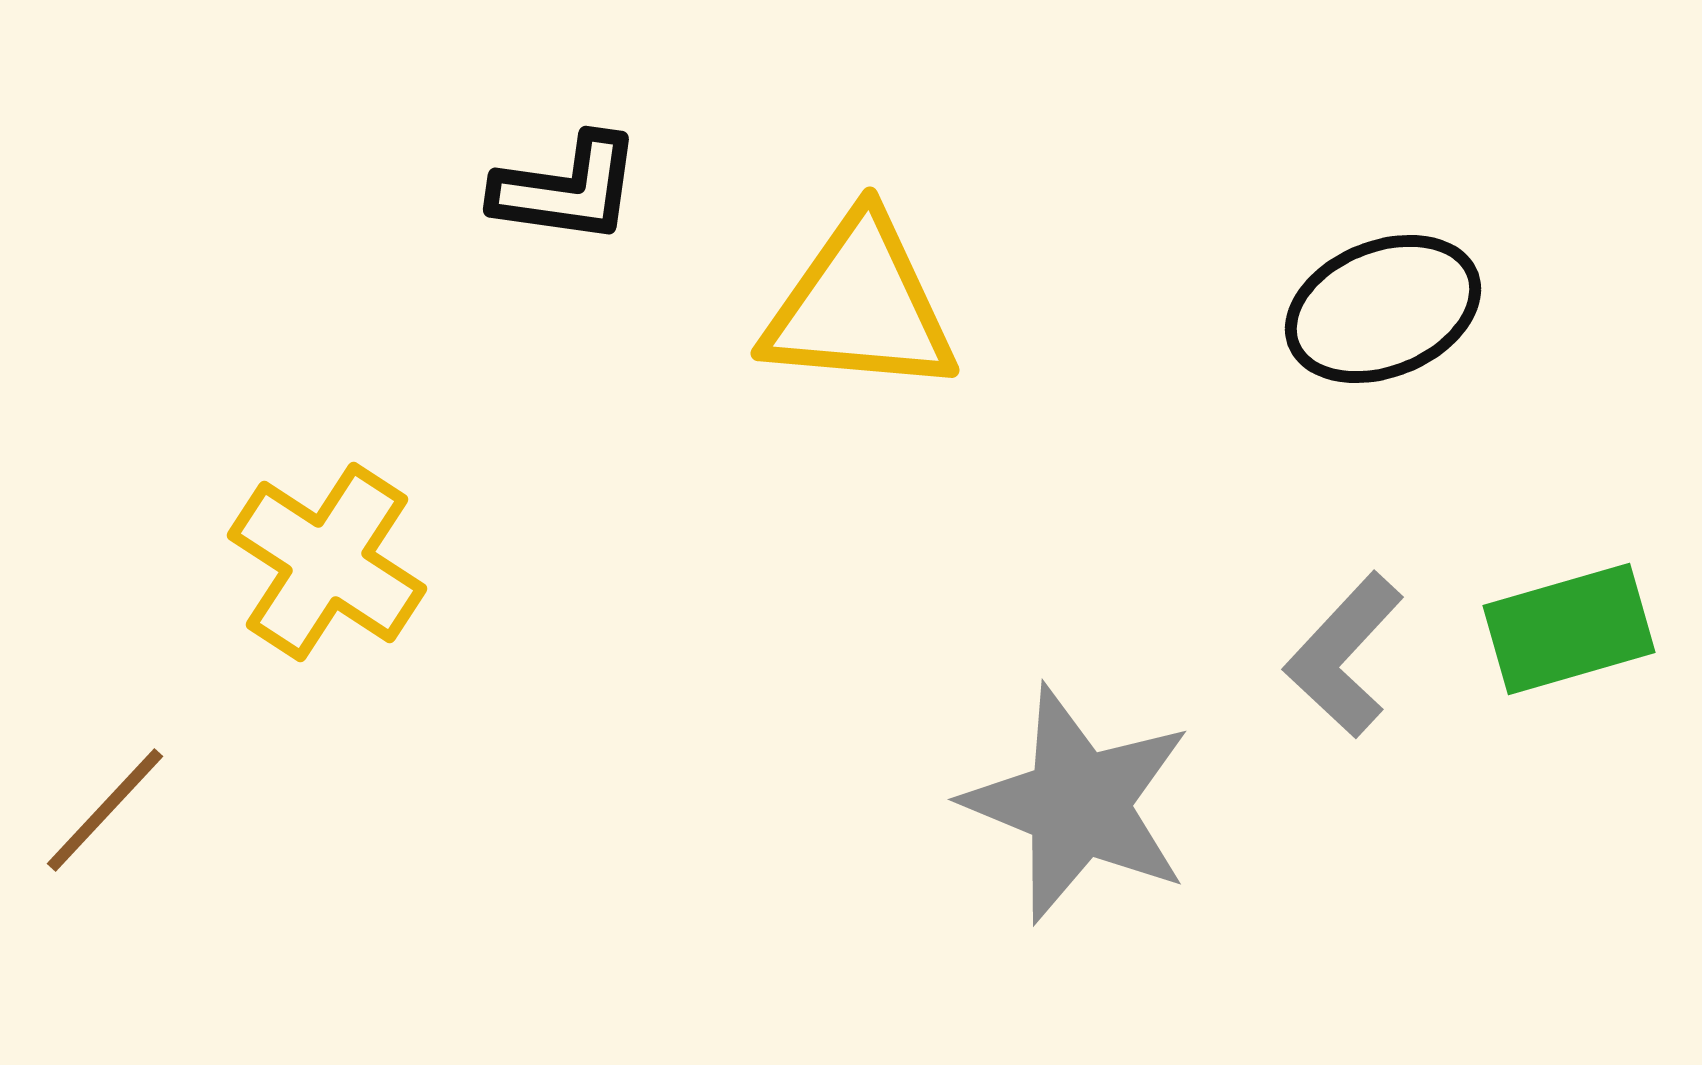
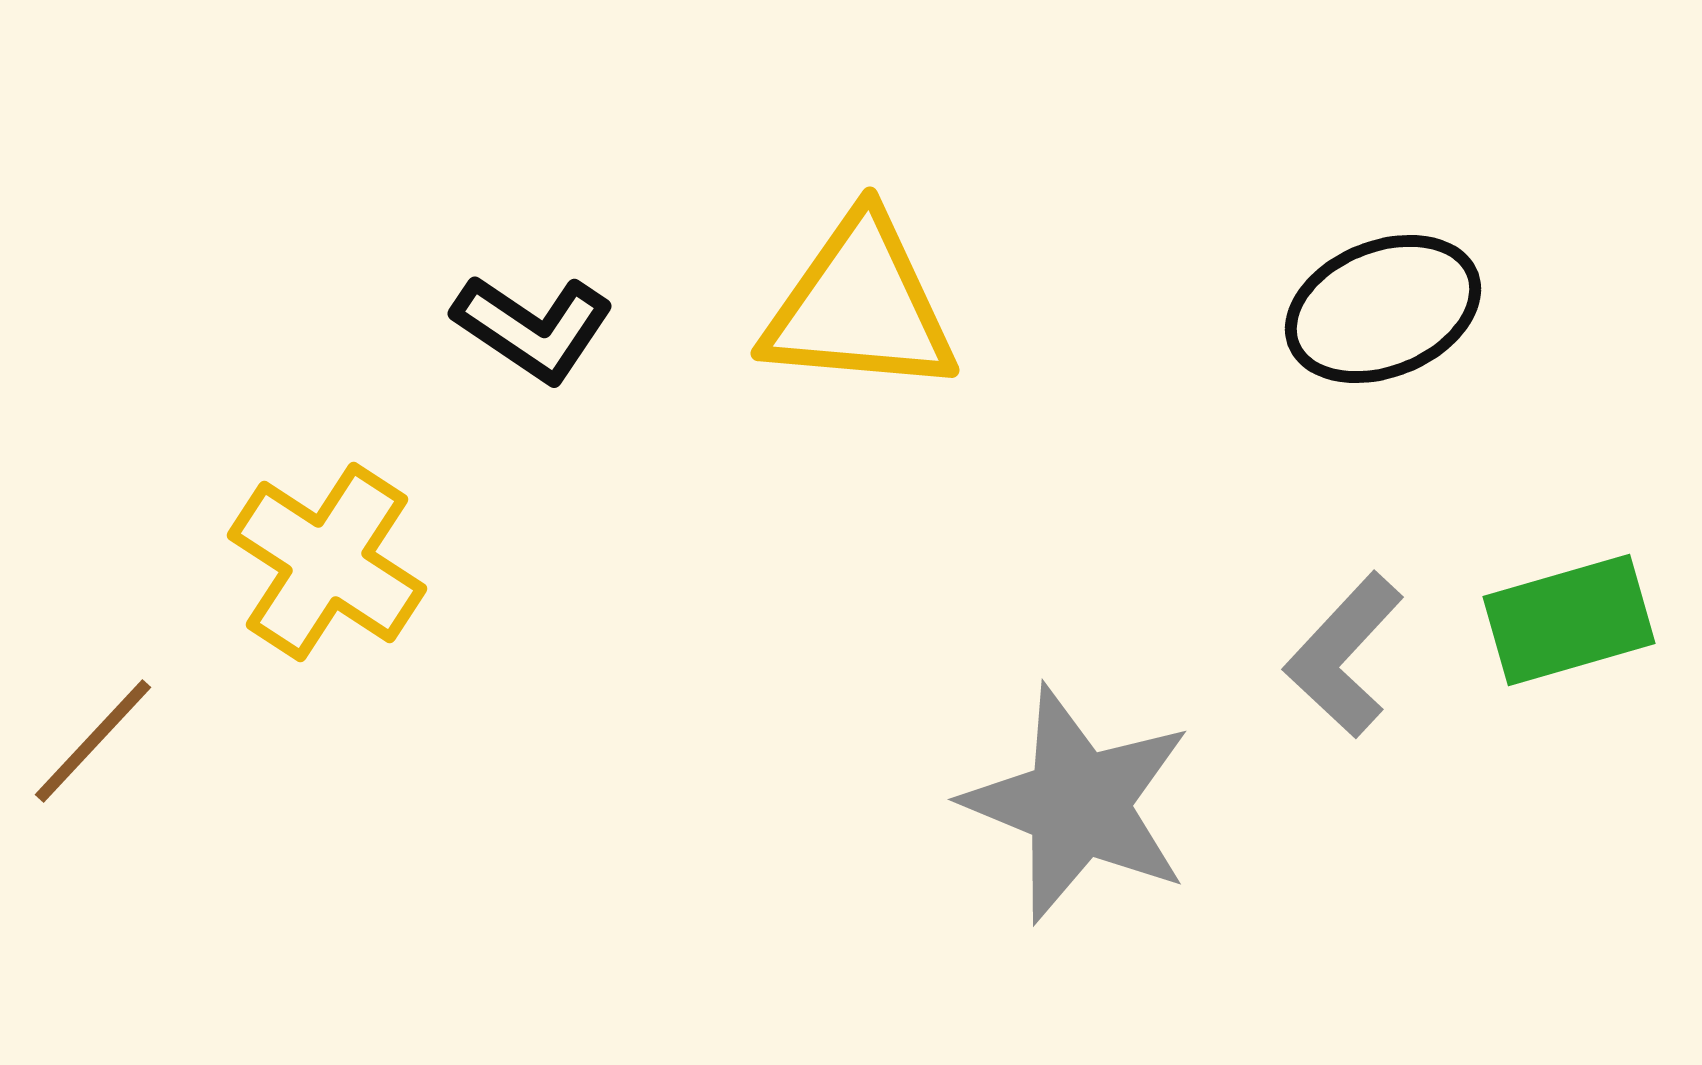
black L-shape: moved 34 px left, 139 px down; rotated 26 degrees clockwise
green rectangle: moved 9 px up
brown line: moved 12 px left, 69 px up
